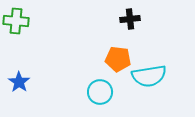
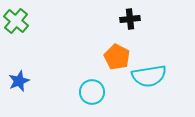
green cross: rotated 35 degrees clockwise
orange pentagon: moved 1 px left, 2 px up; rotated 20 degrees clockwise
blue star: moved 1 px up; rotated 15 degrees clockwise
cyan circle: moved 8 px left
